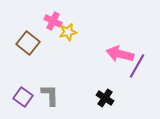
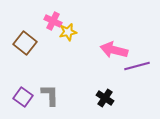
brown square: moved 3 px left
pink arrow: moved 6 px left, 4 px up
purple line: rotated 45 degrees clockwise
